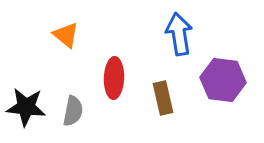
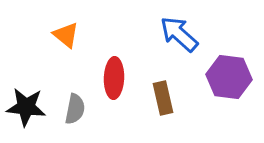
blue arrow: rotated 39 degrees counterclockwise
purple hexagon: moved 6 px right, 3 px up
gray semicircle: moved 2 px right, 2 px up
